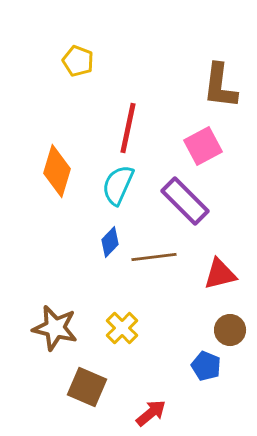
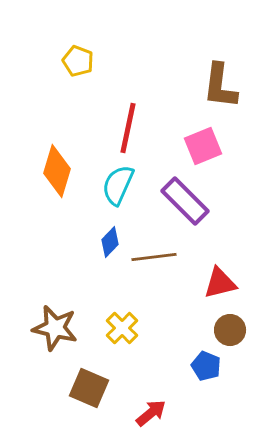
pink square: rotated 6 degrees clockwise
red triangle: moved 9 px down
brown square: moved 2 px right, 1 px down
